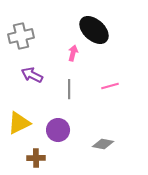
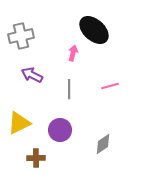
purple circle: moved 2 px right
gray diamond: rotated 45 degrees counterclockwise
